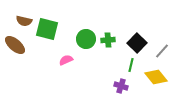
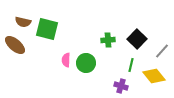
brown semicircle: moved 1 px left, 1 px down
green circle: moved 24 px down
black square: moved 4 px up
pink semicircle: rotated 64 degrees counterclockwise
yellow diamond: moved 2 px left, 1 px up
